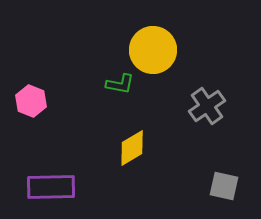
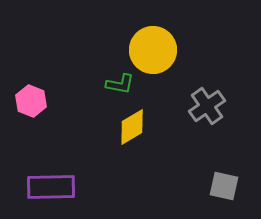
yellow diamond: moved 21 px up
